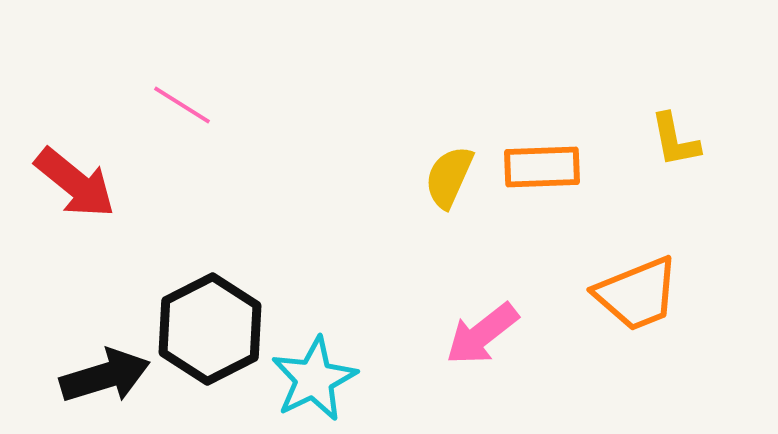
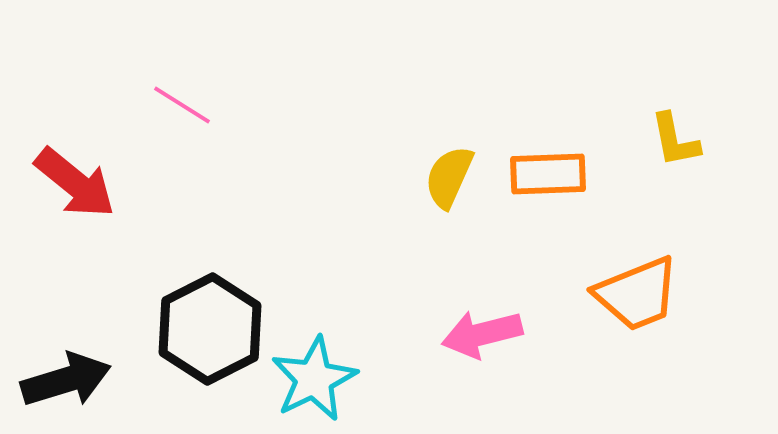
orange rectangle: moved 6 px right, 7 px down
pink arrow: rotated 24 degrees clockwise
black arrow: moved 39 px left, 4 px down
